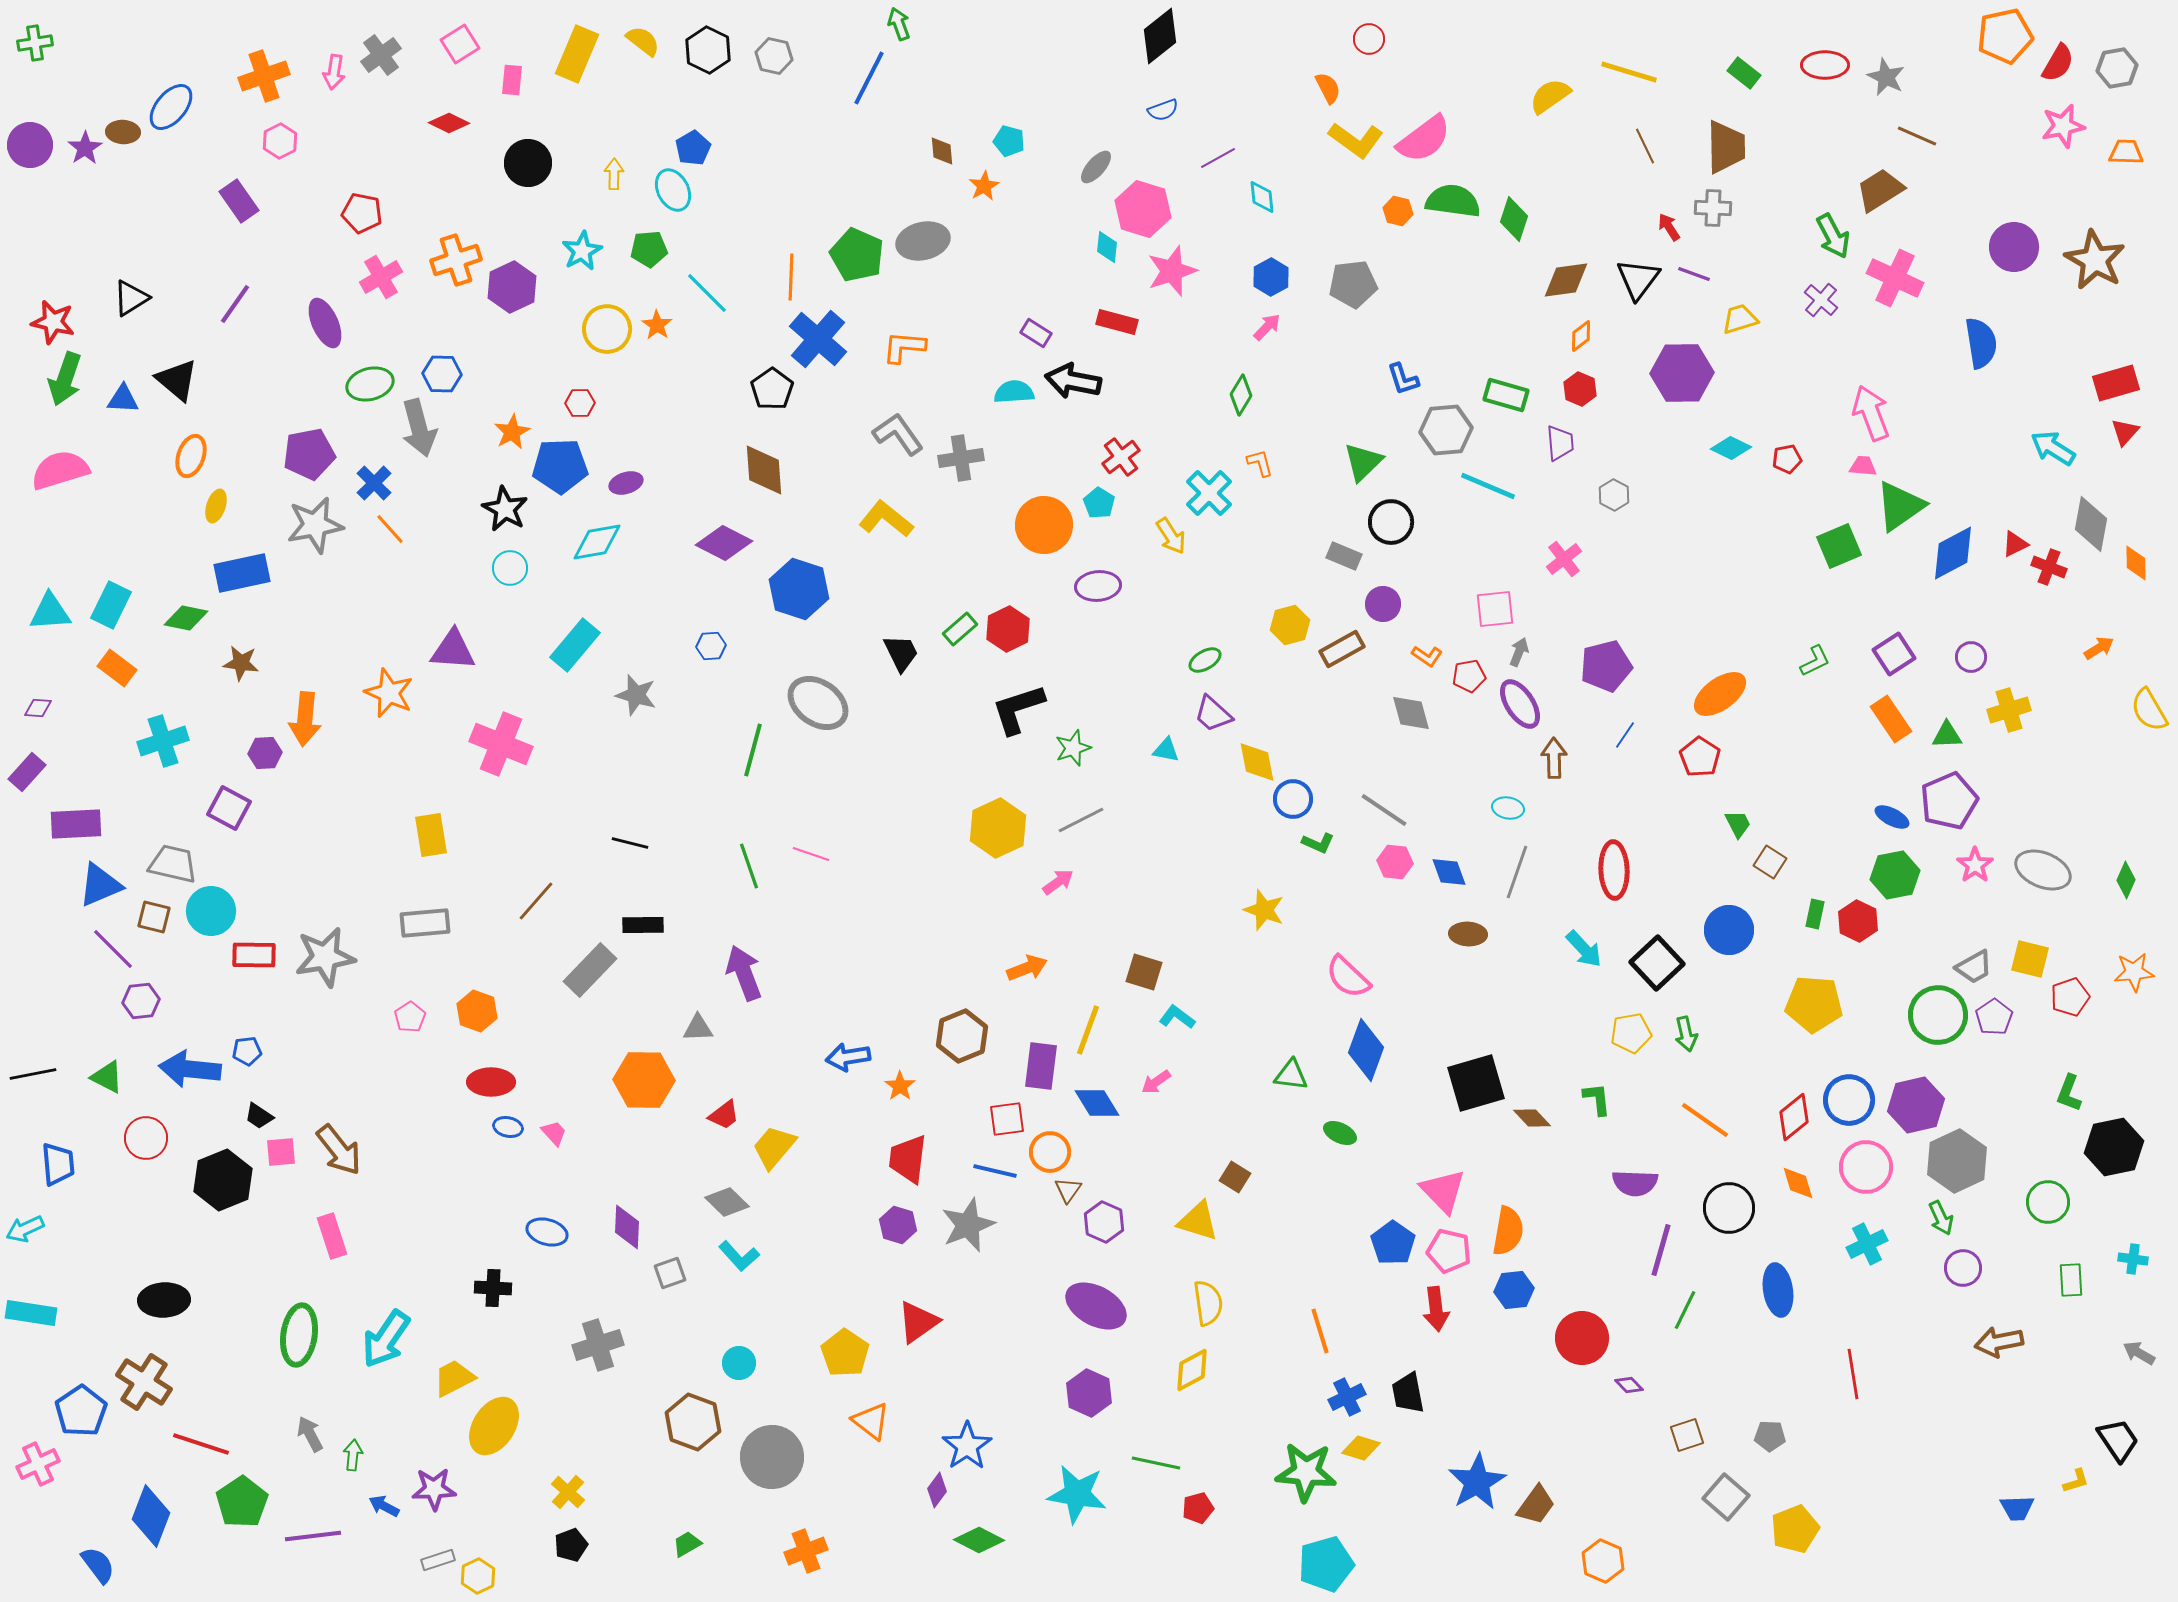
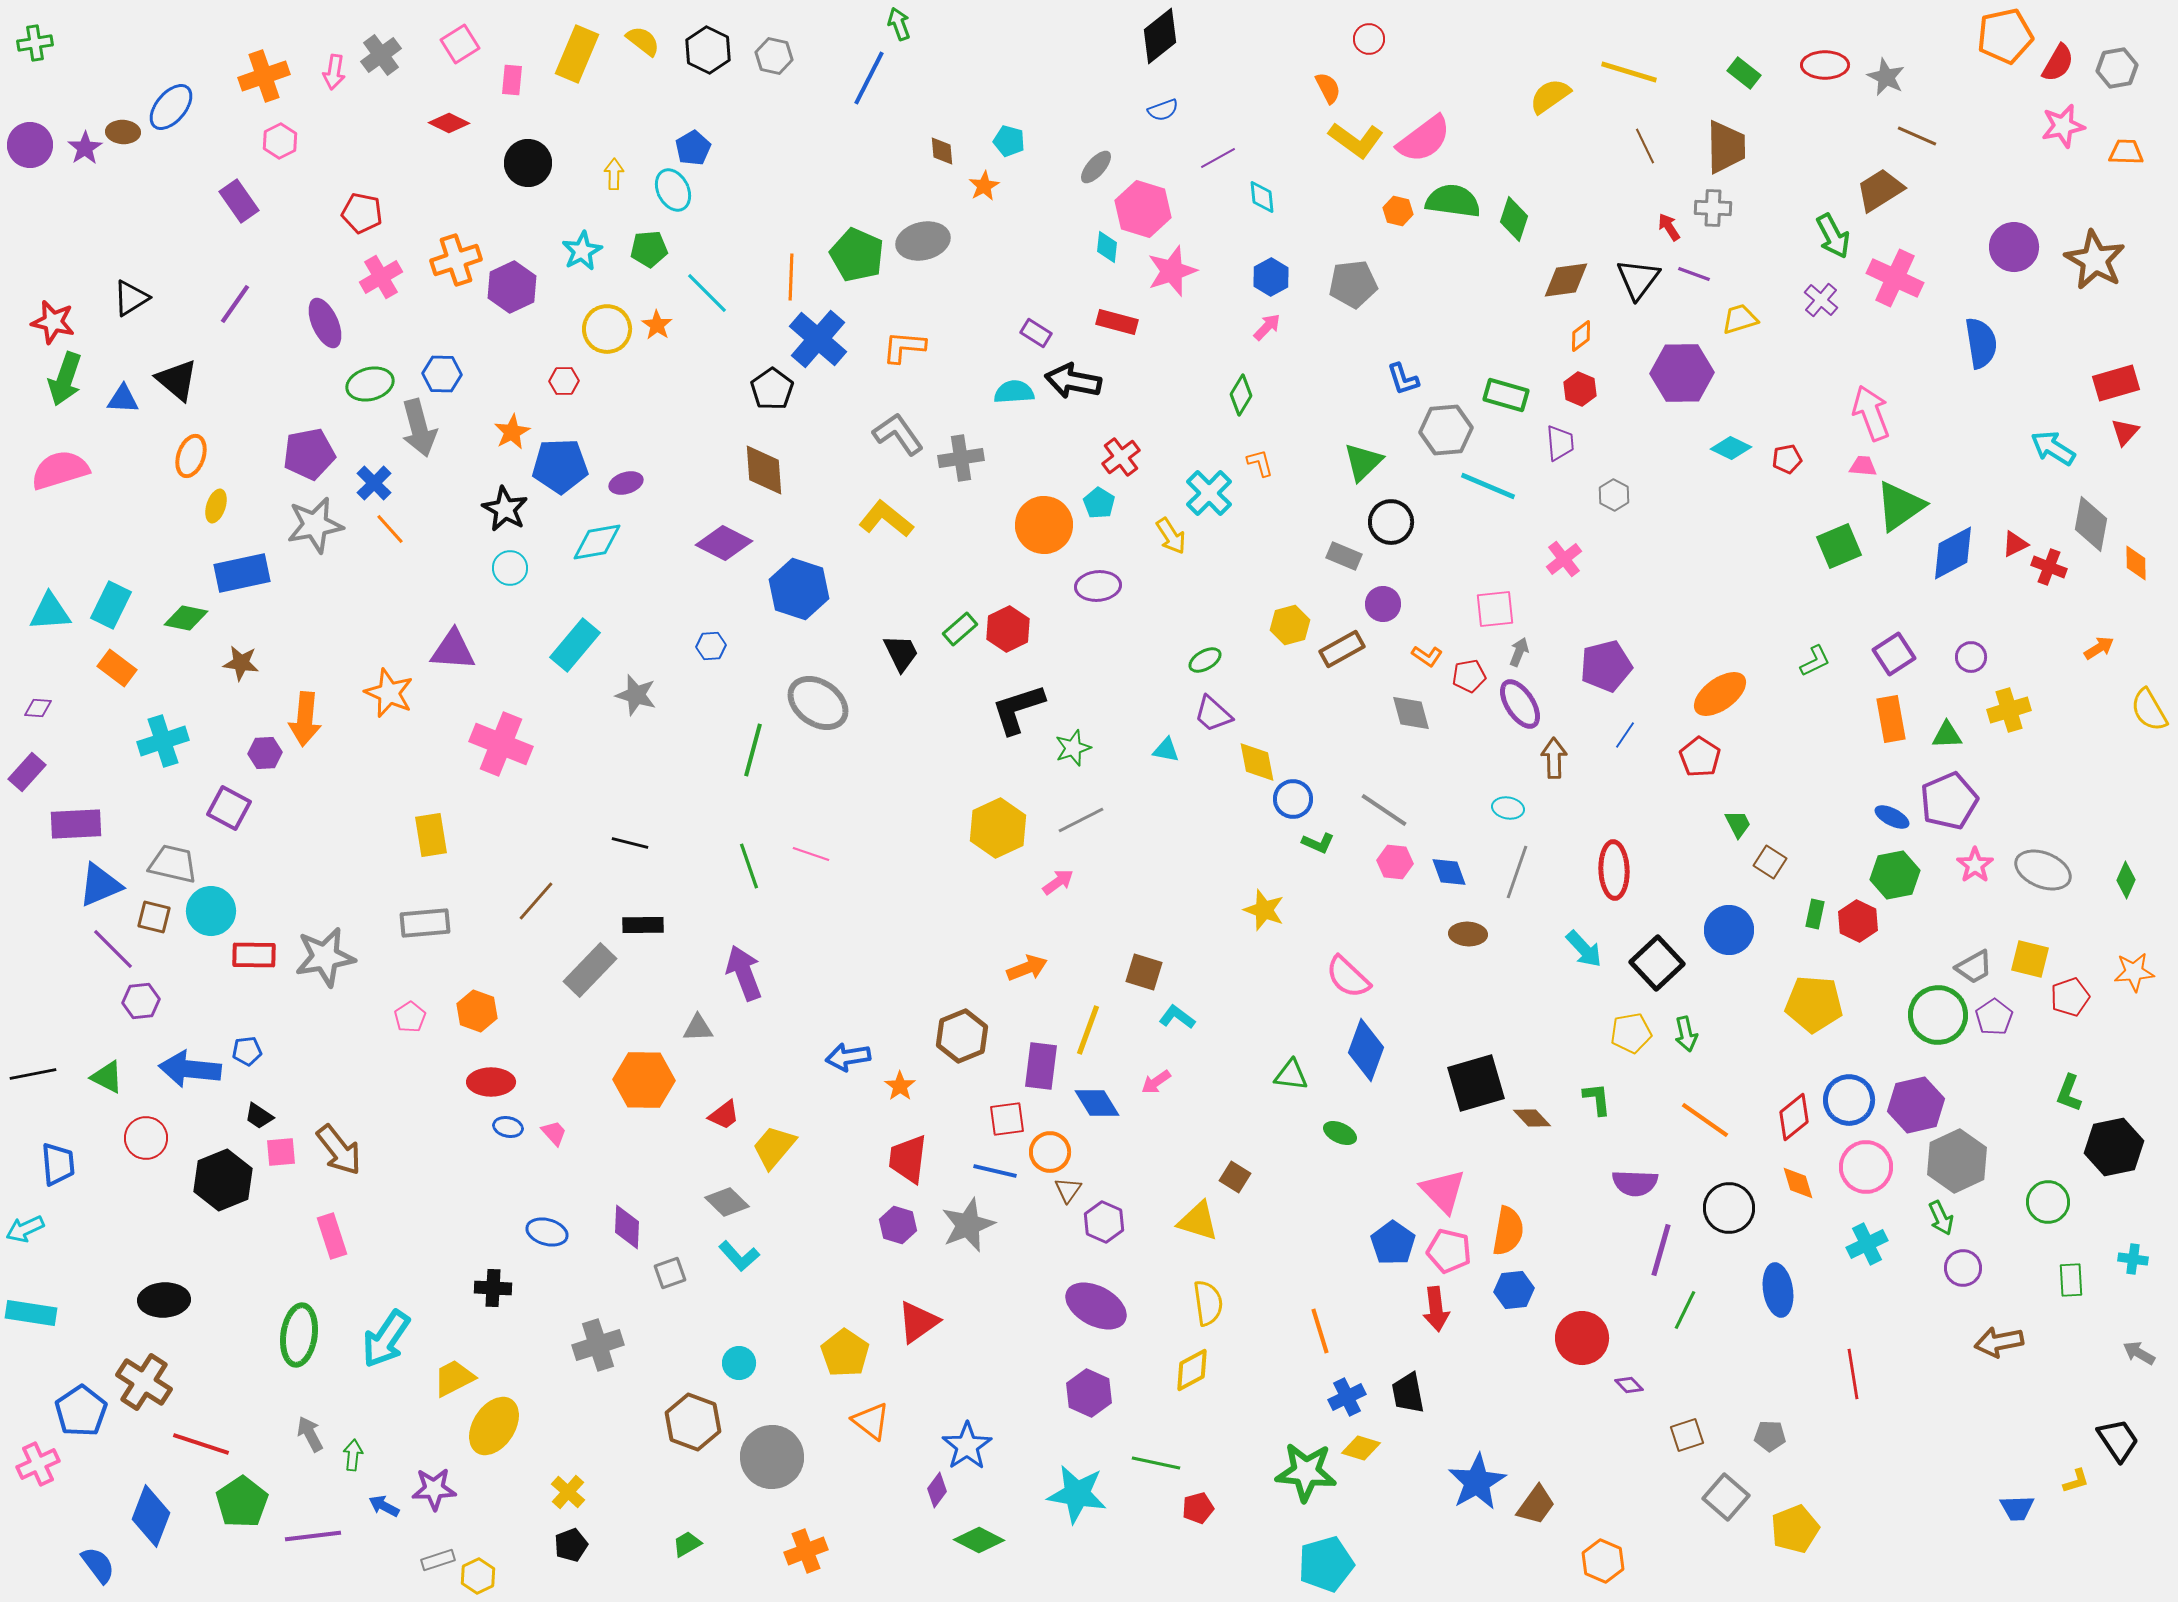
red hexagon at (580, 403): moved 16 px left, 22 px up
orange rectangle at (1891, 719): rotated 24 degrees clockwise
